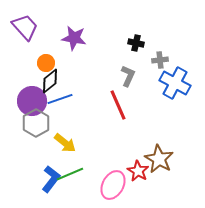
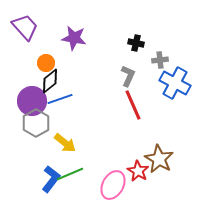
red line: moved 15 px right
